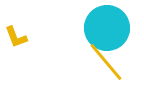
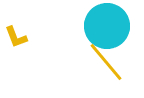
cyan circle: moved 2 px up
